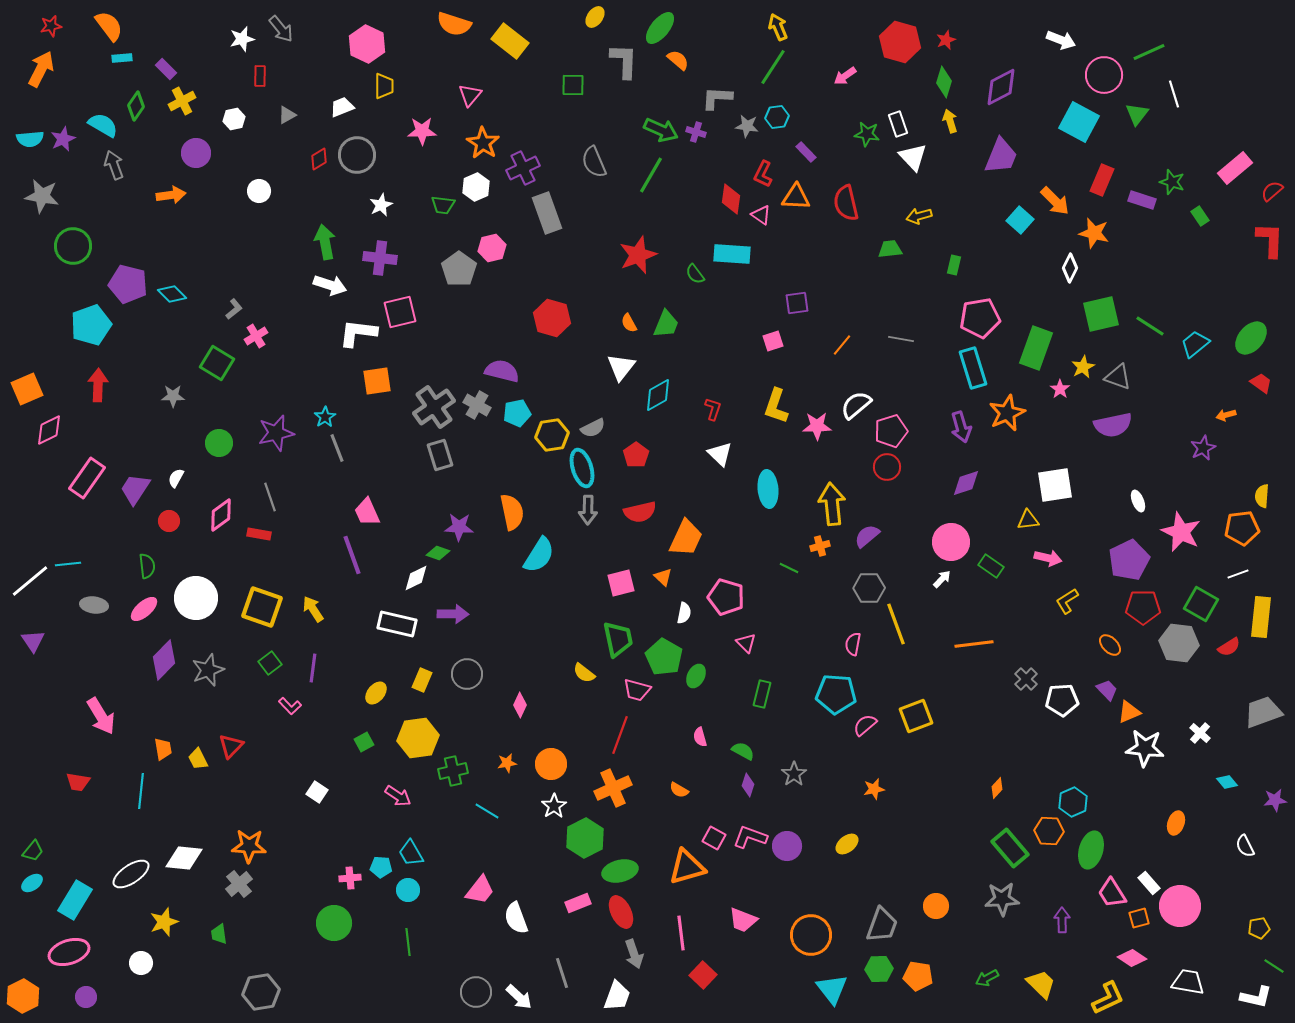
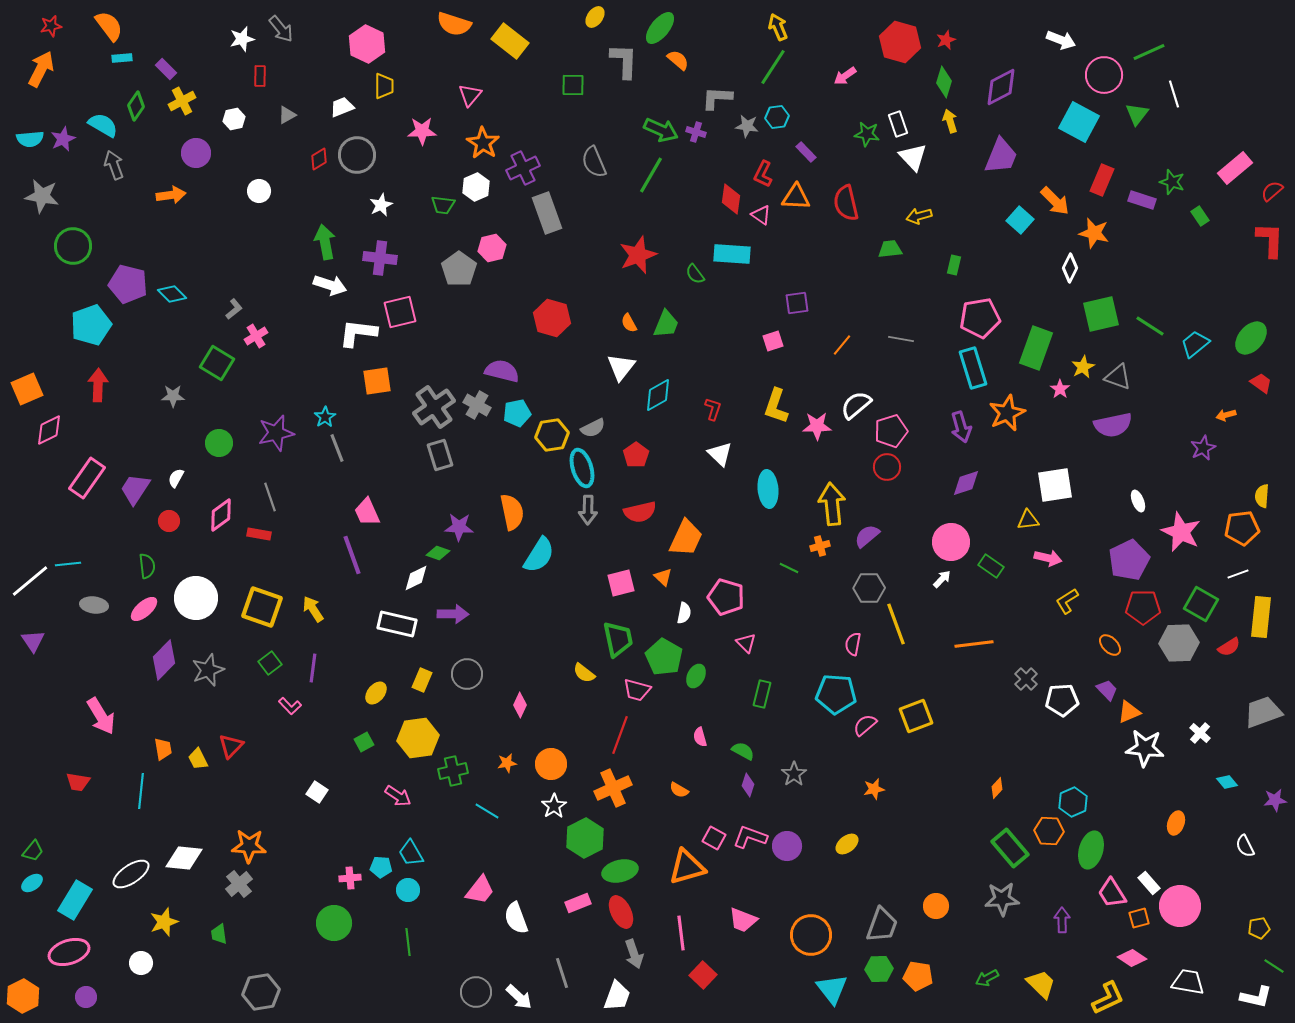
gray hexagon at (1179, 643): rotated 9 degrees counterclockwise
